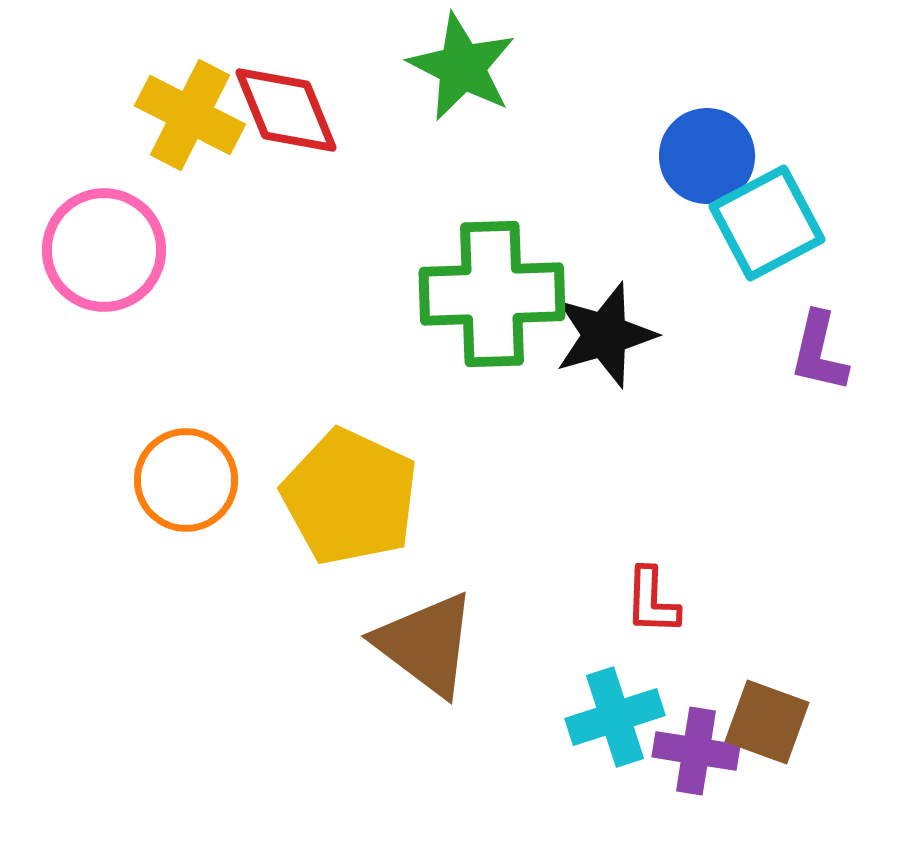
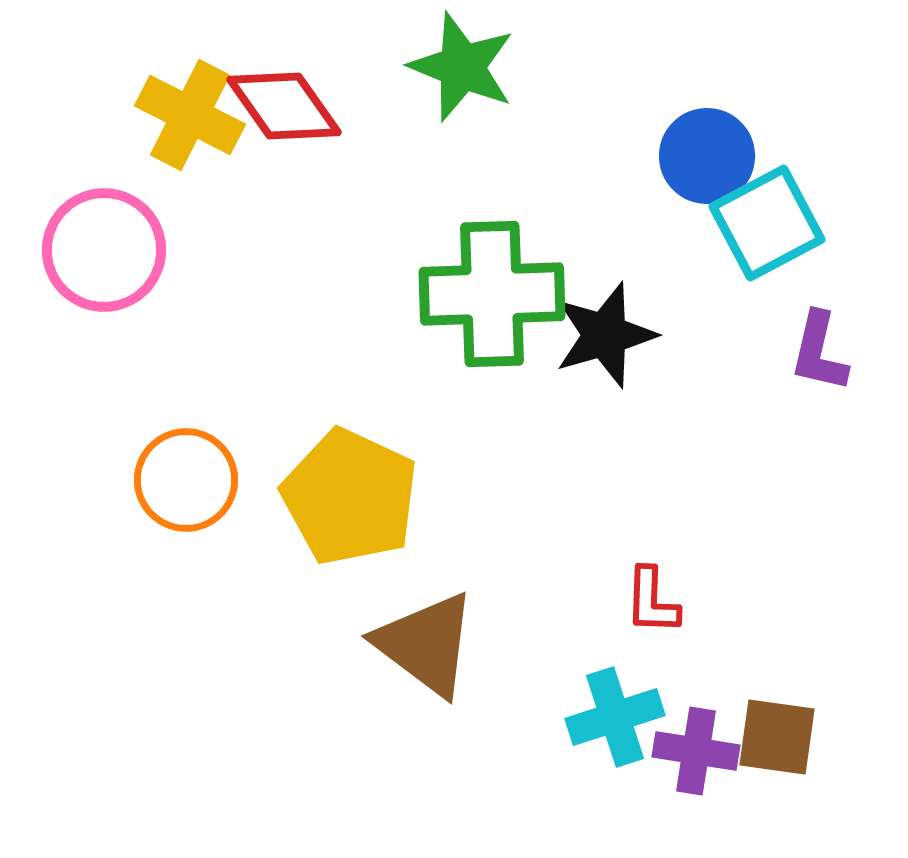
green star: rotated 5 degrees counterclockwise
red diamond: moved 2 px left, 4 px up; rotated 13 degrees counterclockwise
brown square: moved 10 px right, 15 px down; rotated 12 degrees counterclockwise
